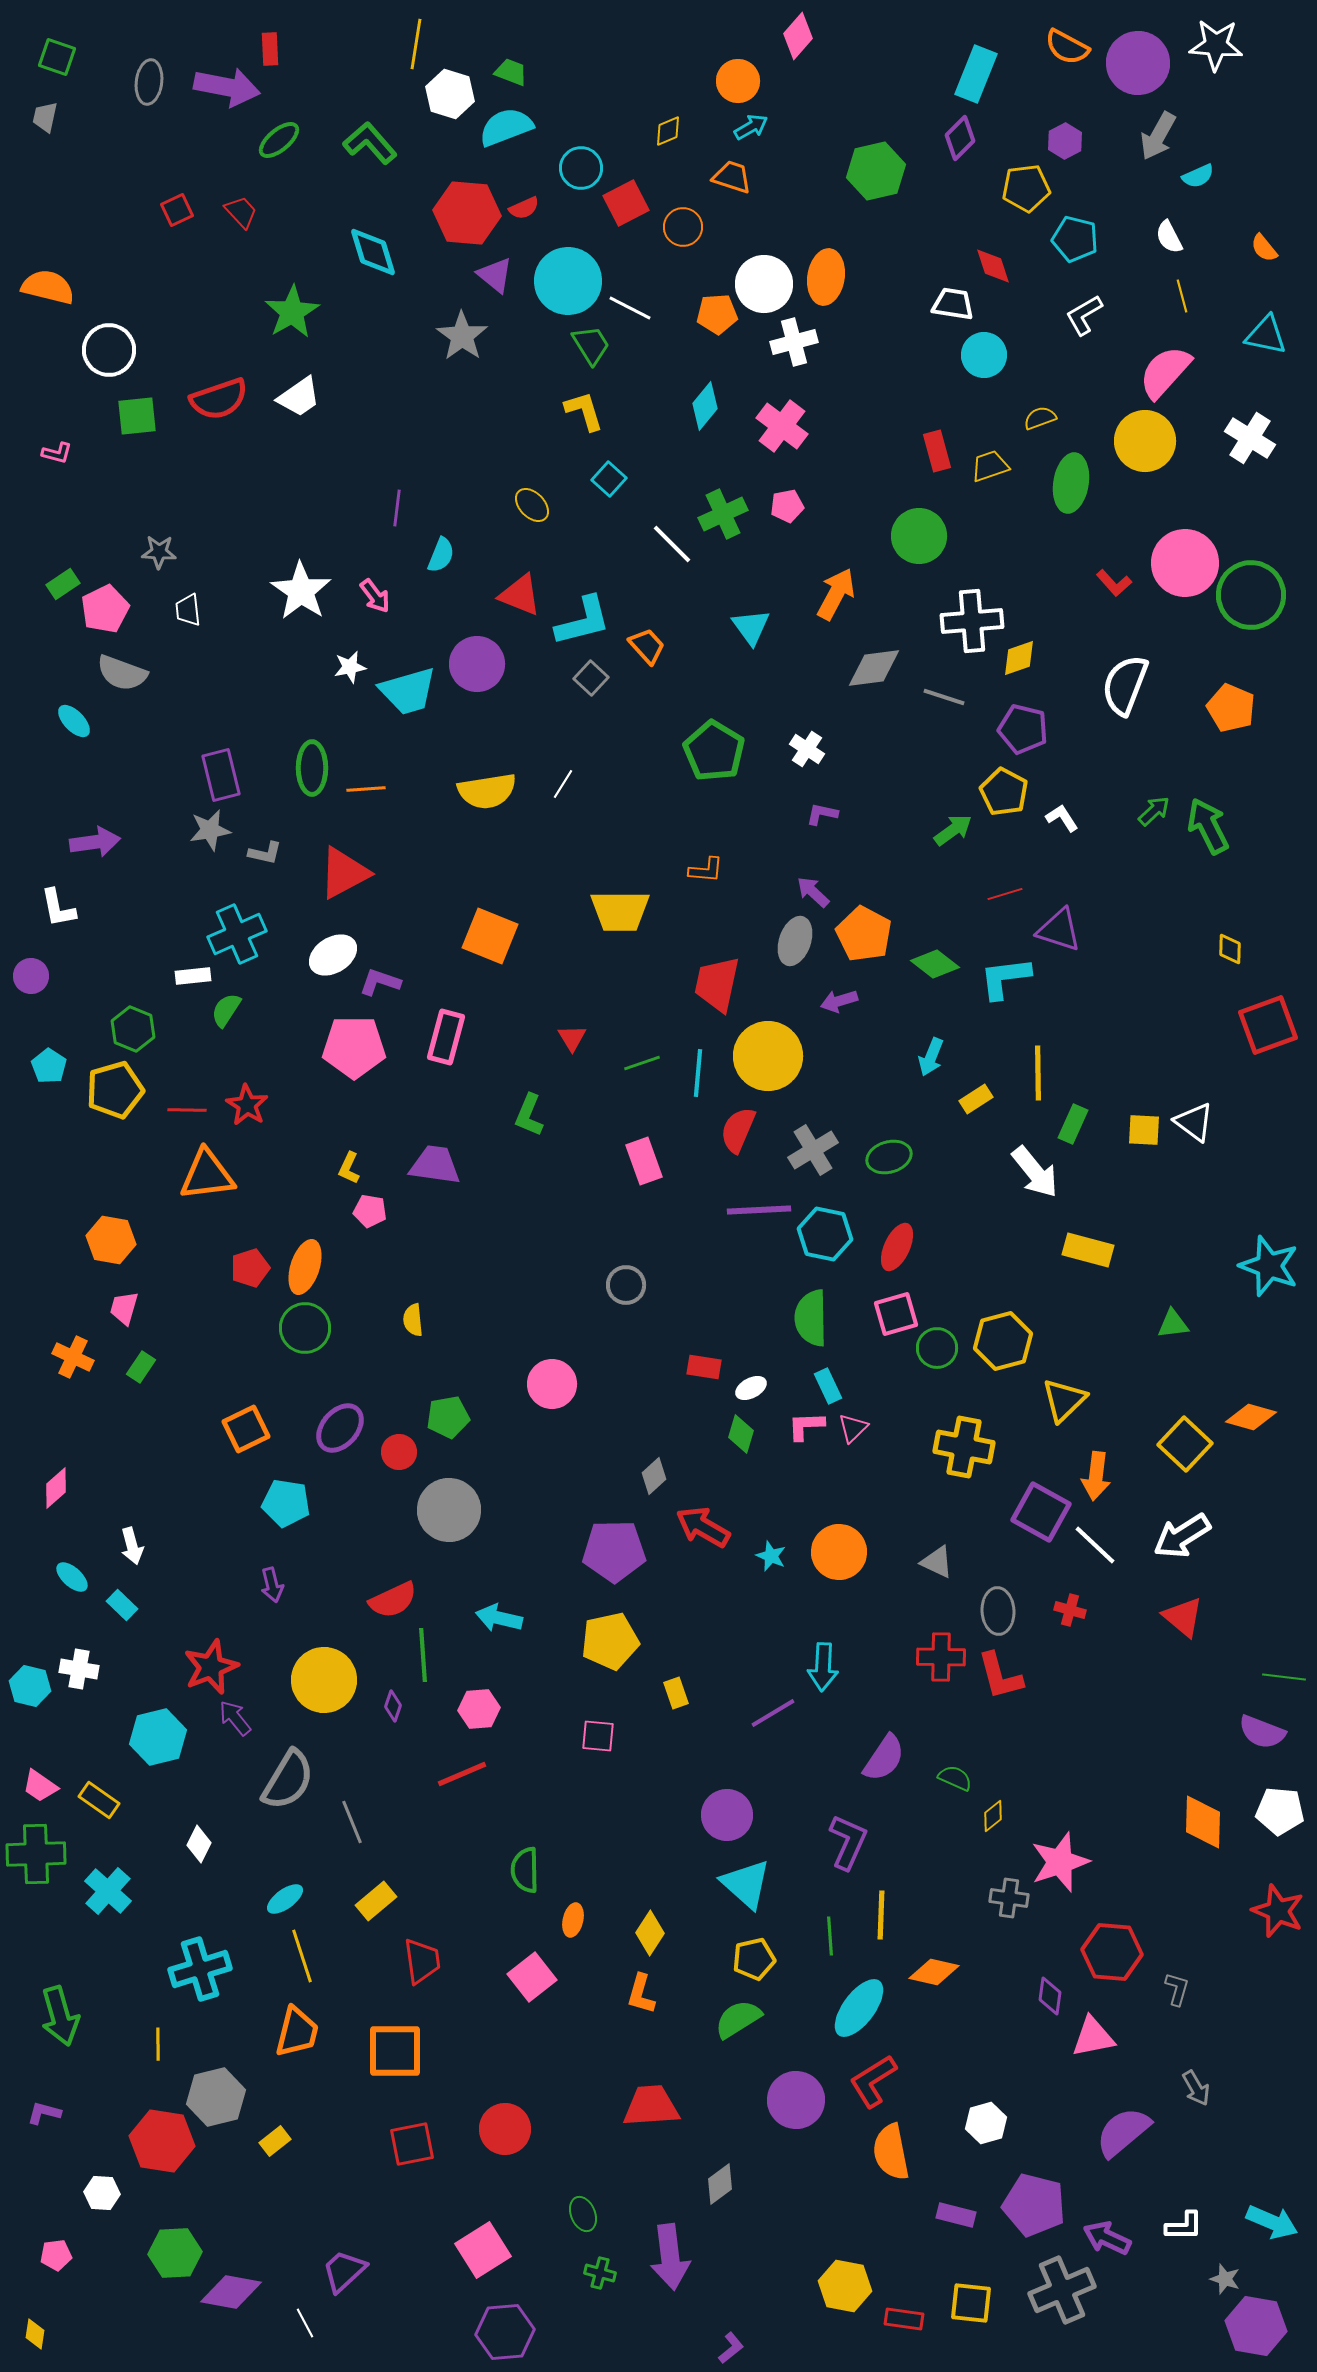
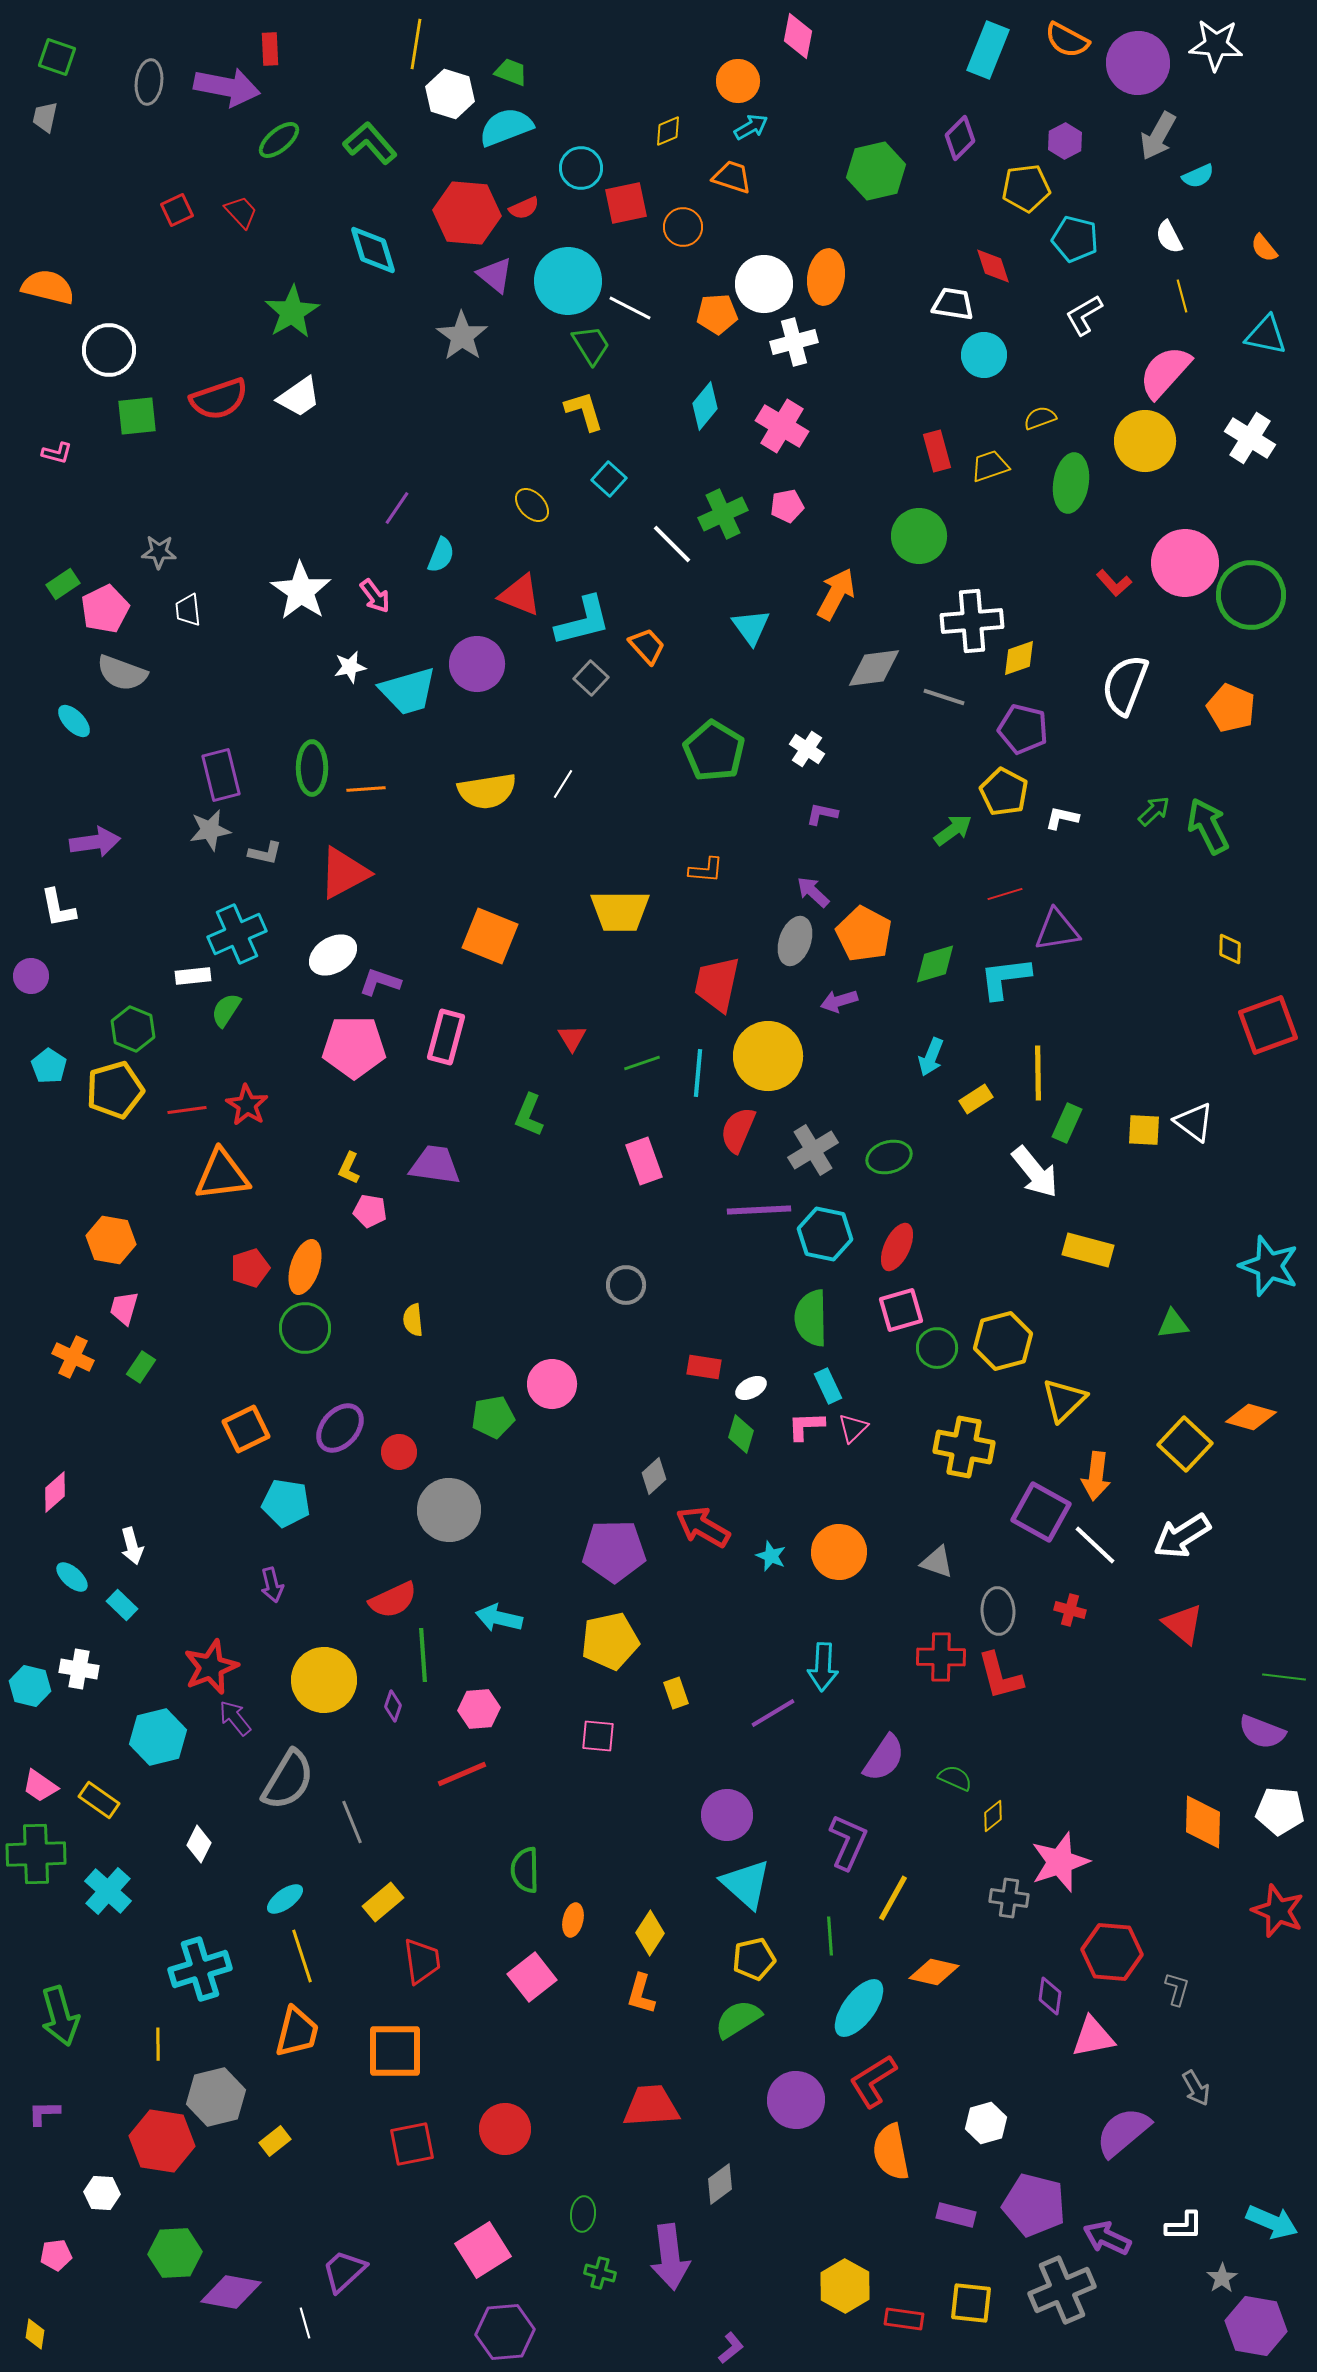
pink diamond at (798, 36): rotated 30 degrees counterclockwise
orange semicircle at (1067, 47): moved 7 px up
cyan rectangle at (976, 74): moved 12 px right, 24 px up
red square at (626, 203): rotated 15 degrees clockwise
cyan diamond at (373, 252): moved 2 px up
pink cross at (782, 426): rotated 6 degrees counterclockwise
purple line at (397, 508): rotated 27 degrees clockwise
white L-shape at (1062, 818): rotated 44 degrees counterclockwise
purple triangle at (1059, 930): moved 2 px left; rotated 27 degrees counterclockwise
green diamond at (935, 964): rotated 54 degrees counterclockwise
red line at (187, 1110): rotated 9 degrees counterclockwise
green rectangle at (1073, 1124): moved 6 px left, 1 px up
orange triangle at (207, 1175): moved 15 px right
pink square at (896, 1314): moved 5 px right, 4 px up
green pentagon at (448, 1417): moved 45 px right
pink diamond at (56, 1488): moved 1 px left, 4 px down
gray triangle at (937, 1562): rotated 6 degrees counterclockwise
red triangle at (1183, 1617): moved 7 px down
yellow rectangle at (376, 1901): moved 7 px right, 1 px down
yellow line at (881, 1915): moved 12 px right, 17 px up; rotated 27 degrees clockwise
purple L-shape at (44, 2113): rotated 16 degrees counterclockwise
green ellipse at (583, 2214): rotated 28 degrees clockwise
gray star at (1225, 2279): moved 3 px left, 1 px up; rotated 20 degrees clockwise
yellow hexagon at (845, 2286): rotated 18 degrees clockwise
white line at (305, 2323): rotated 12 degrees clockwise
